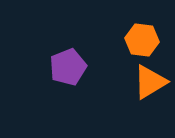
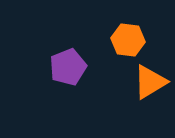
orange hexagon: moved 14 px left
